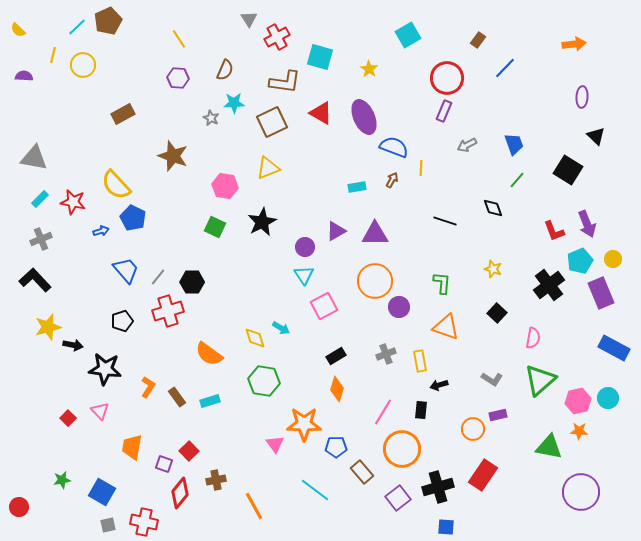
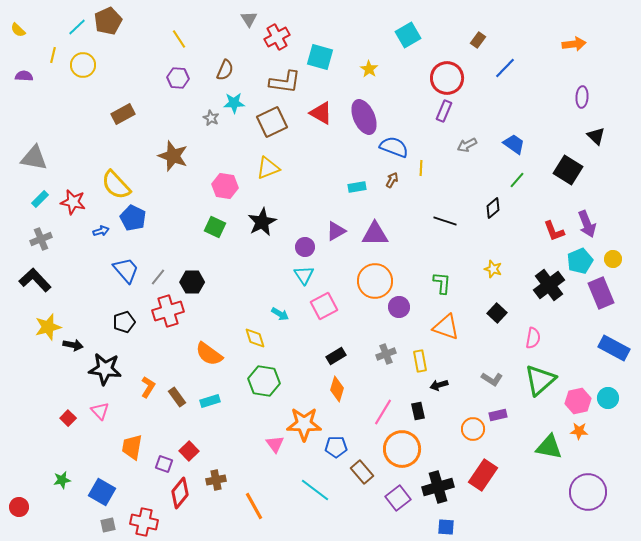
blue trapezoid at (514, 144): rotated 35 degrees counterclockwise
black diamond at (493, 208): rotated 70 degrees clockwise
black pentagon at (122, 321): moved 2 px right, 1 px down
cyan arrow at (281, 328): moved 1 px left, 14 px up
black rectangle at (421, 410): moved 3 px left, 1 px down; rotated 18 degrees counterclockwise
purple circle at (581, 492): moved 7 px right
